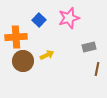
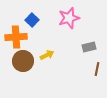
blue square: moved 7 px left
